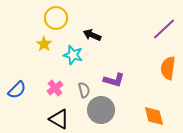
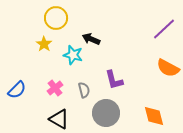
black arrow: moved 1 px left, 4 px down
orange semicircle: rotated 70 degrees counterclockwise
purple L-shape: rotated 60 degrees clockwise
gray circle: moved 5 px right, 3 px down
